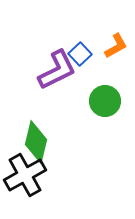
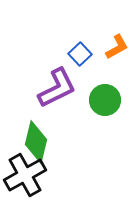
orange L-shape: moved 1 px right, 1 px down
purple L-shape: moved 18 px down
green circle: moved 1 px up
